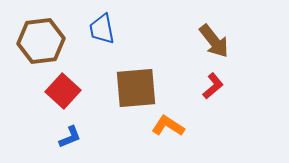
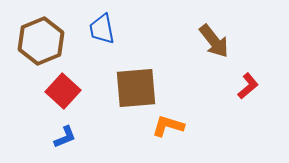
brown hexagon: rotated 15 degrees counterclockwise
red L-shape: moved 35 px right
orange L-shape: rotated 16 degrees counterclockwise
blue L-shape: moved 5 px left
